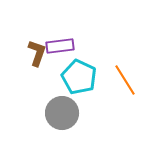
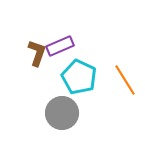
purple rectangle: rotated 16 degrees counterclockwise
